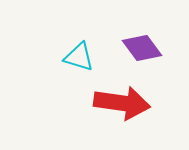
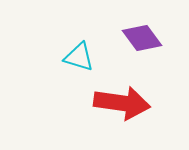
purple diamond: moved 10 px up
